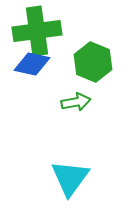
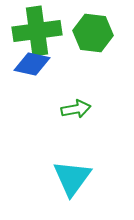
green hexagon: moved 29 px up; rotated 15 degrees counterclockwise
green arrow: moved 7 px down
cyan triangle: moved 2 px right
